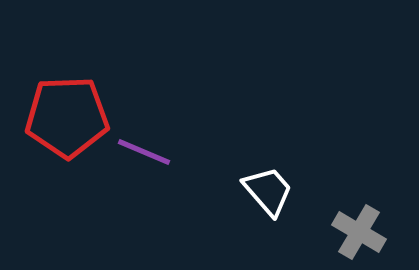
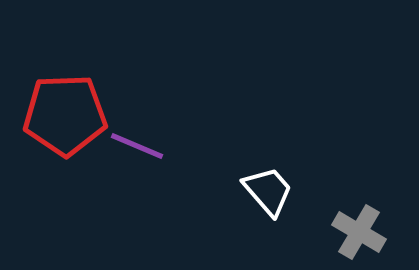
red pentagon: moved 2 px left, 2 px up
purple line: moved 7 px left, 6 px up
